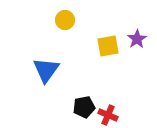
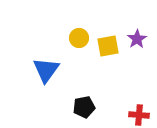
yellow circle: moved 14 px right, 18 px down
red cross: moved 31 px right; rotated 18 degrees counterclockwise
